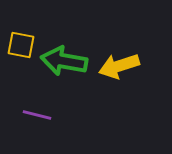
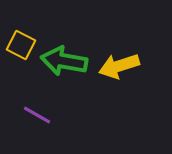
yellow square: rotated 16 degrees clockwise
purple line: rotated 16 degrees clockwise
